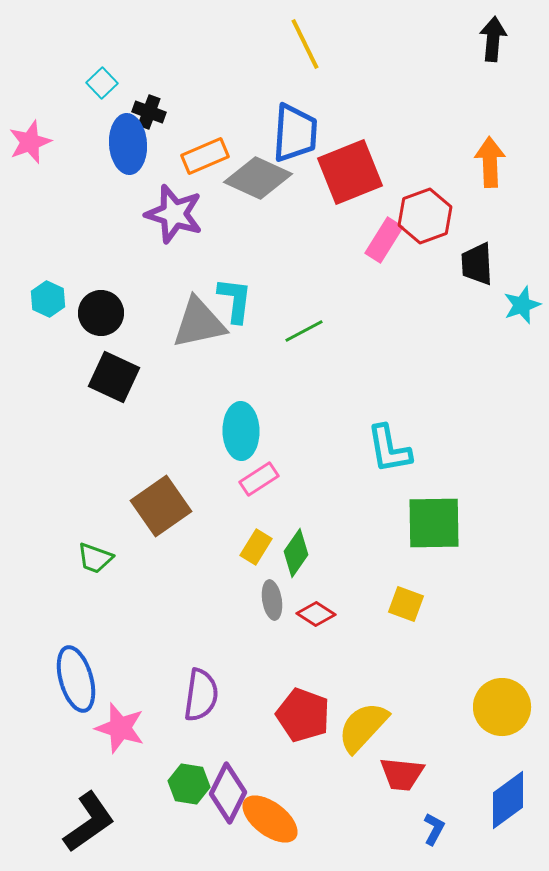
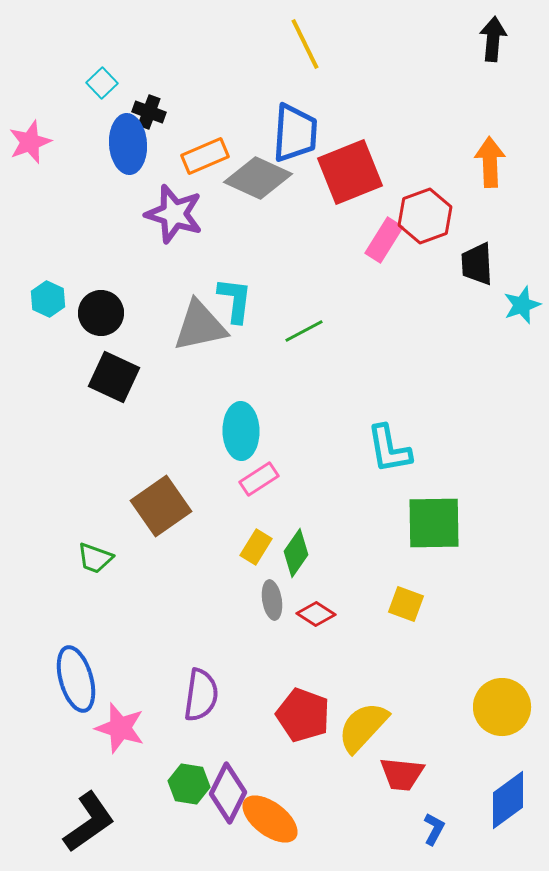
gray triangle at (199, 323): moved 1 px right, 3 px down
